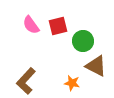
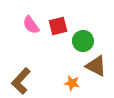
brown L-shape: moved 5 px left
